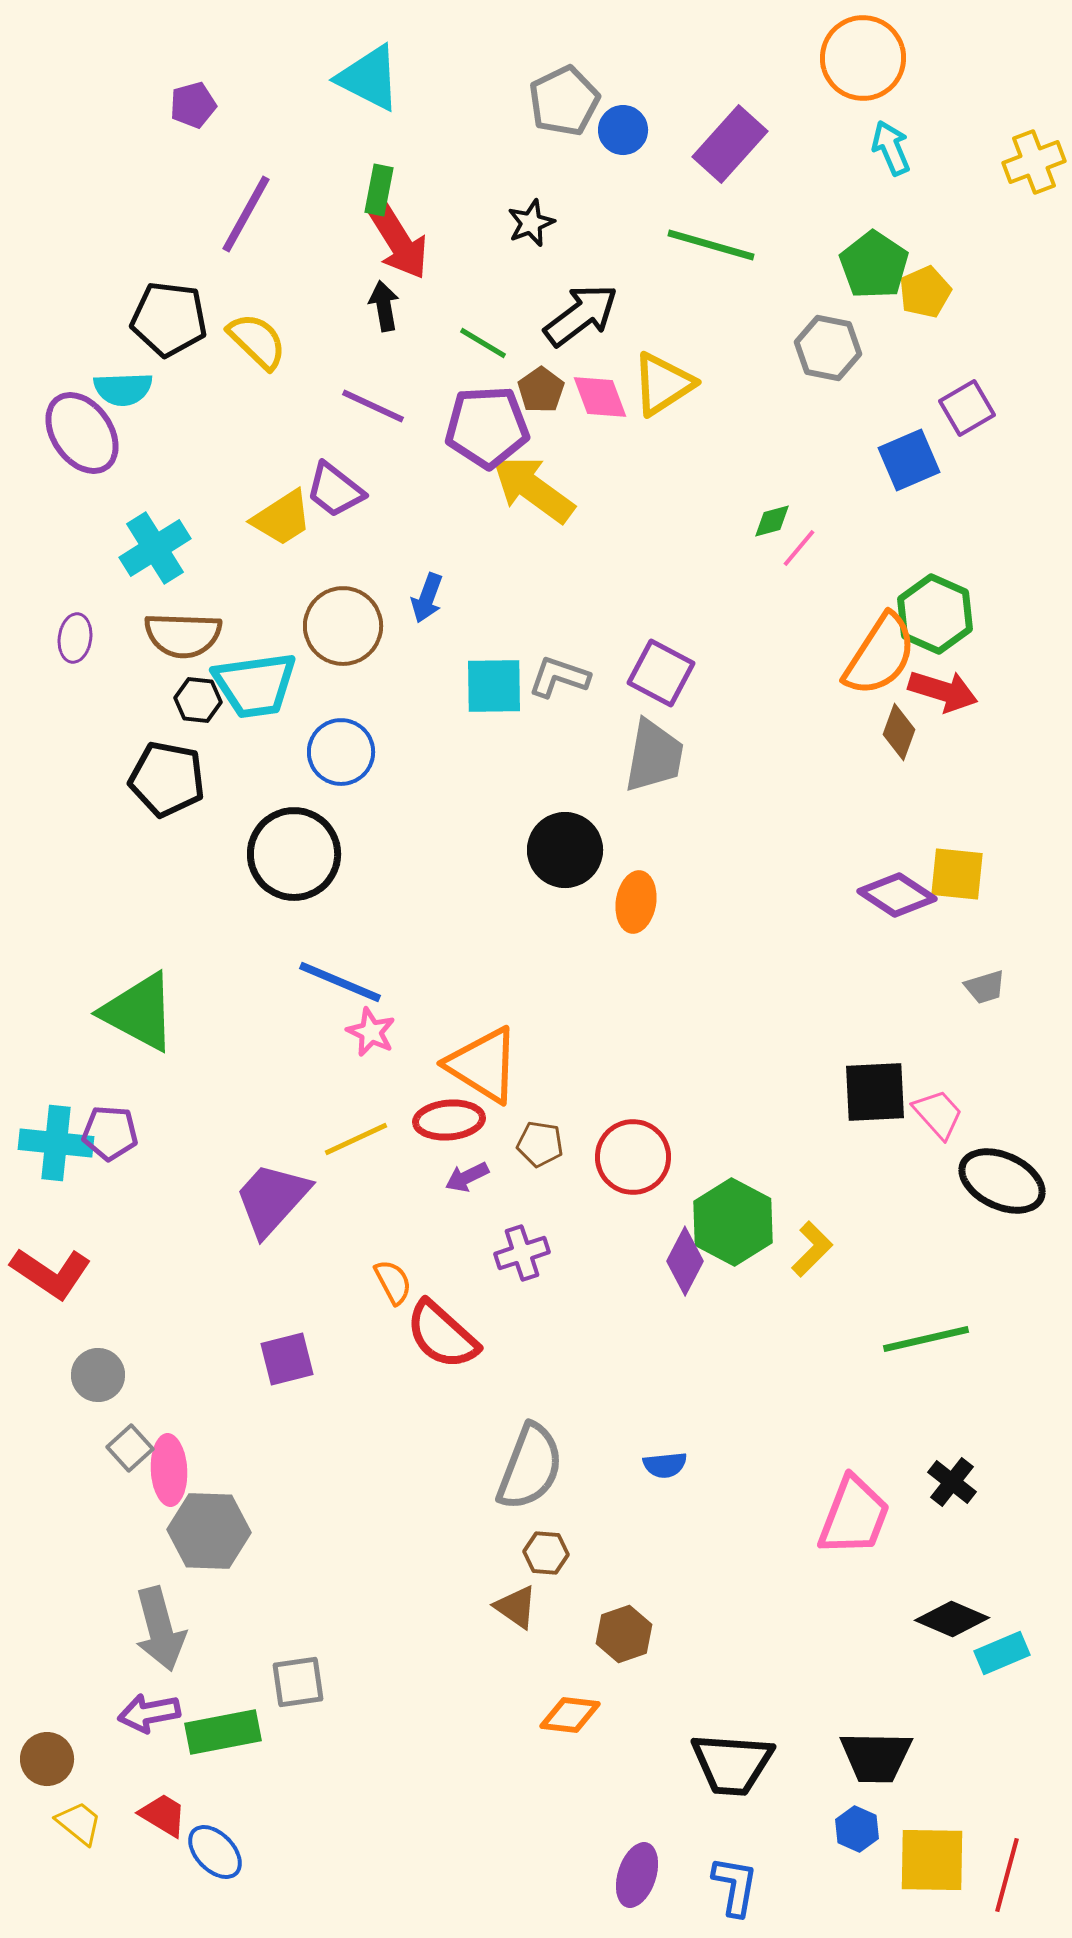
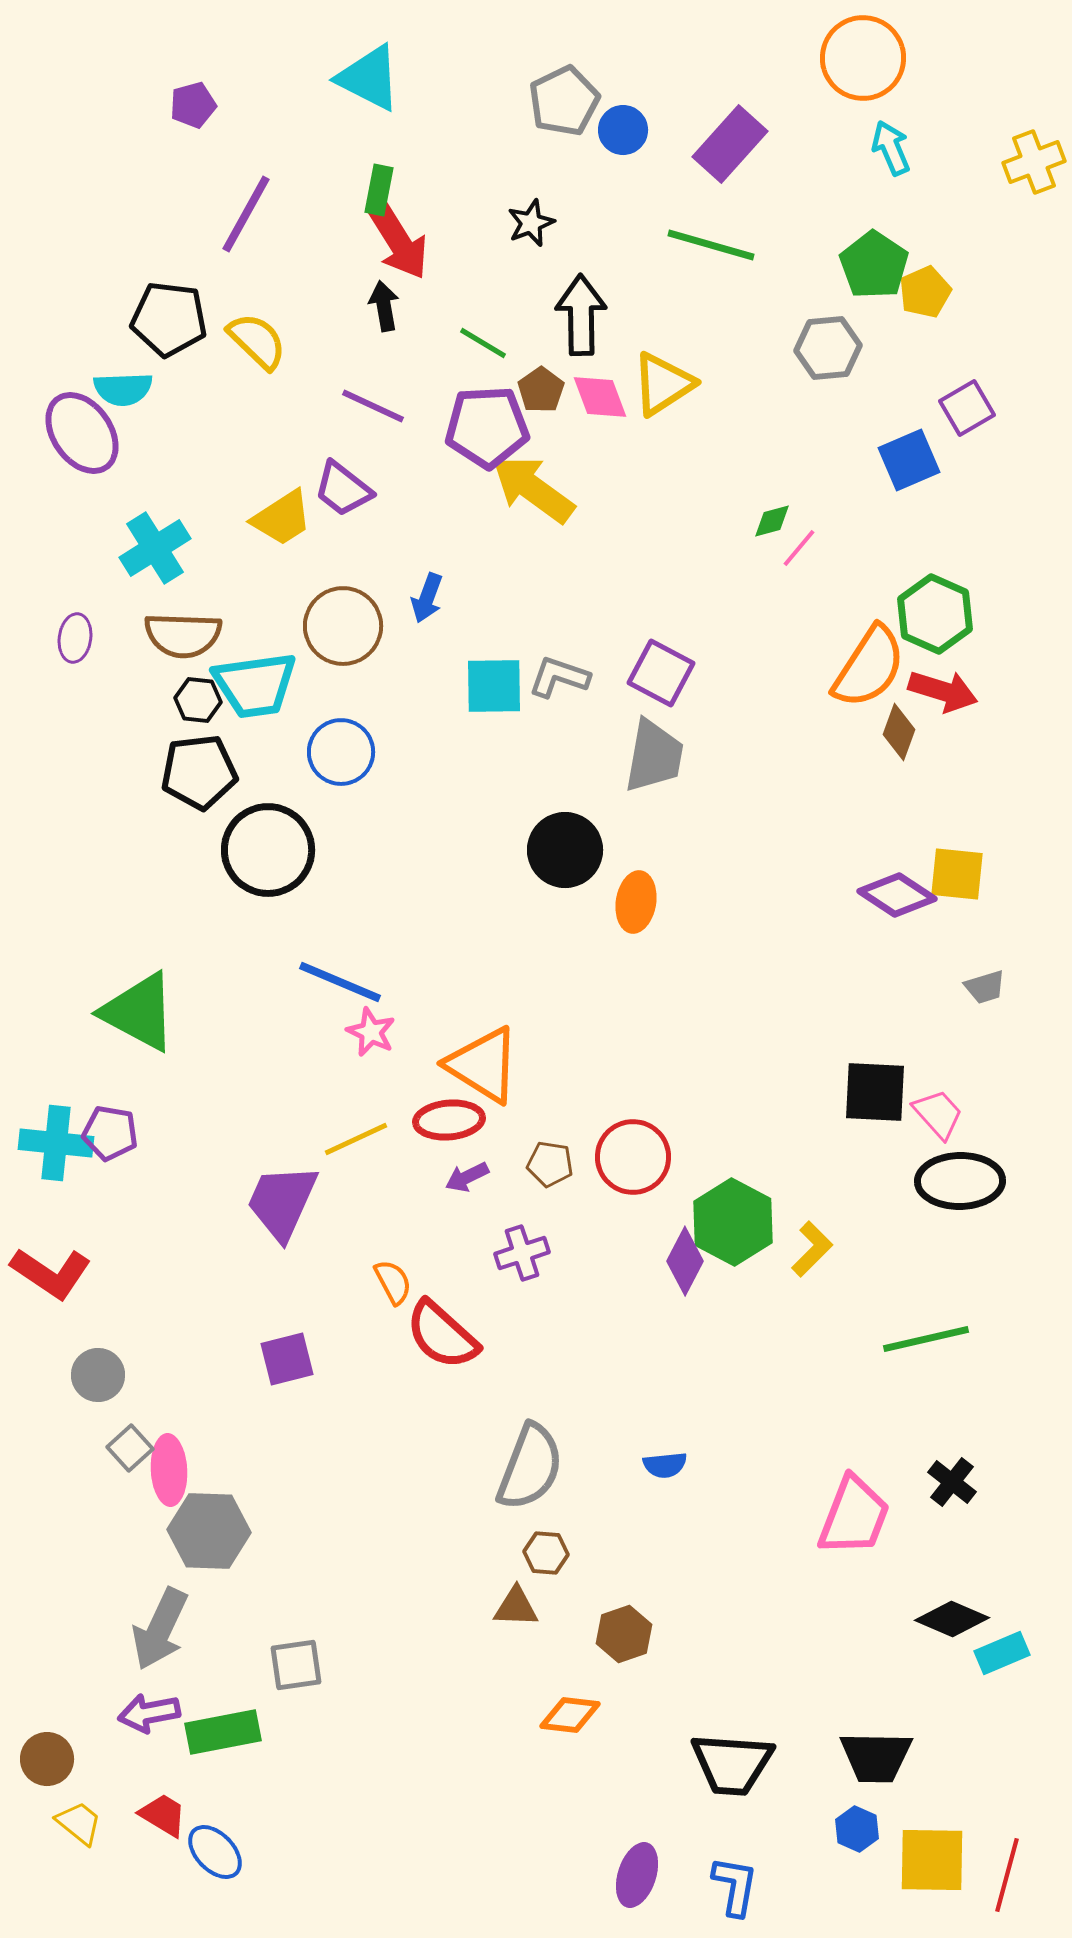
black arrow at (581, 315): rotated 54 degrees counterclockwise
gray hexagon at (828, 348): rotated 16 degrees counterclockwise
purple trapezoid at (335, 490): moved 8 px right, 1 px up
orange semicircle at (880, 655): moved 11 px left, 12 px down
black pentagon at (167, 779): moved 32 px right, 7 px up; rotated 18 degrees counterclockwise
black circle at (294, 854): moved 26 px left, 4 px up
black square at (875, 1092): rotated 6 degrees clockwise
purple pentagon at (110, 1133): rotated 6 degrees clockwise
brown pentagon at (540, 1144): moved 10 px right, 20 px down
black ellipse at (1002, 1181): moved 42 px left; rotated 26 degrees counterclockwise
purple trapezoid at (272, 1199): moved 10 px right, 3 px down; rotated 18 degrees counterclockwise
brown triangle at (516, 1607): rotated 33 degrees counterclockwise
gray arrow at (160, 1629): rotated 40 degrees clockwise
gray square at (298, 1682): moved 2 px left, 17 px up
